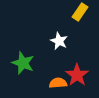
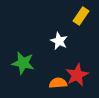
yellow rectangle: moved 1 px right, 4 px down
green star: rotated 10 degrees counterclockwise
red star: rotated 10 degrees clockwise
